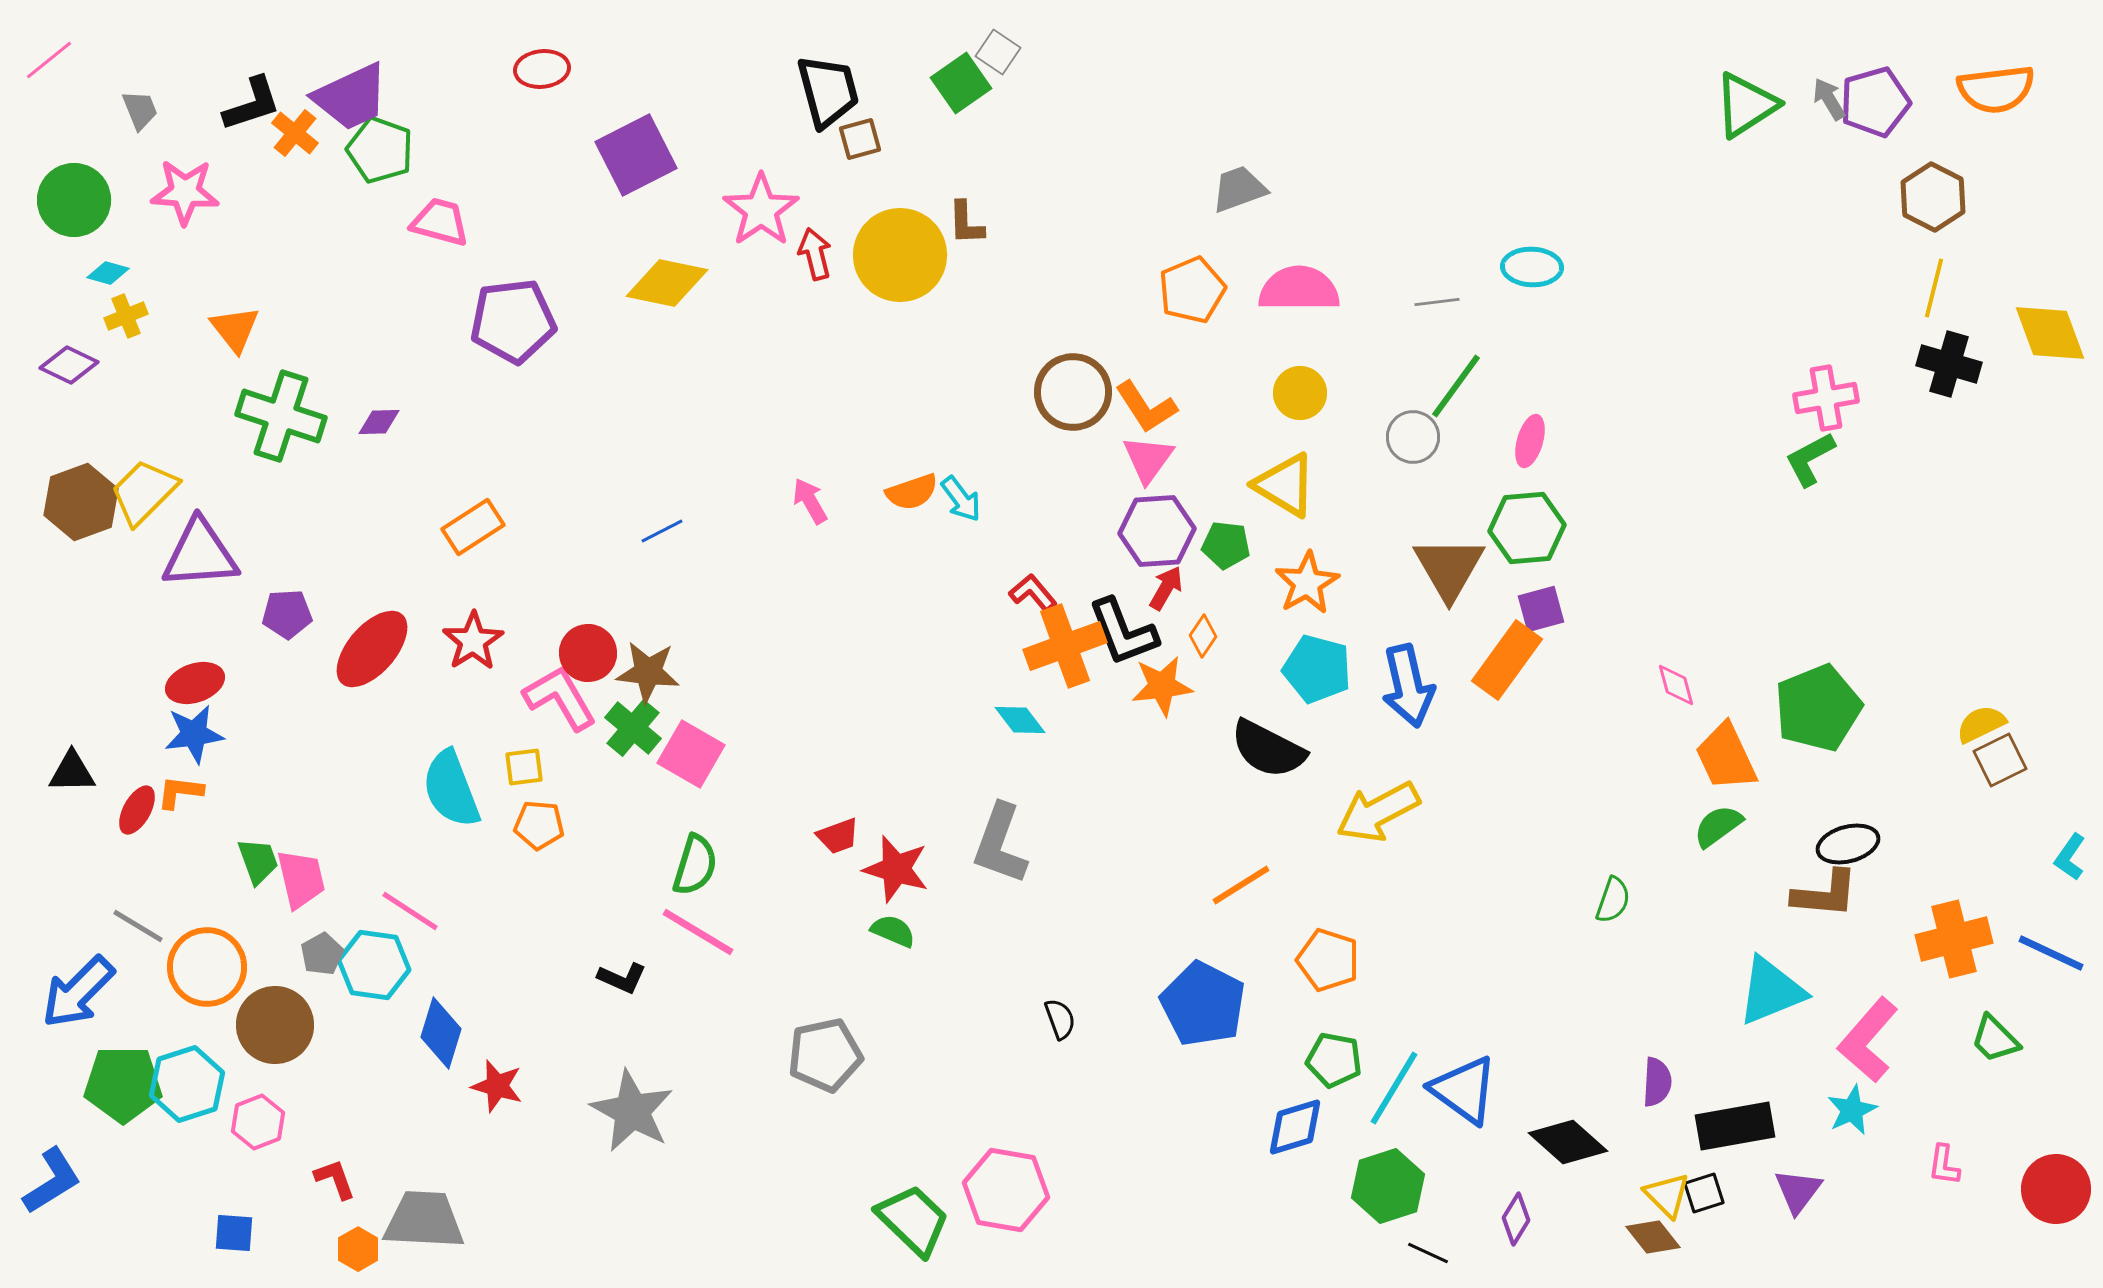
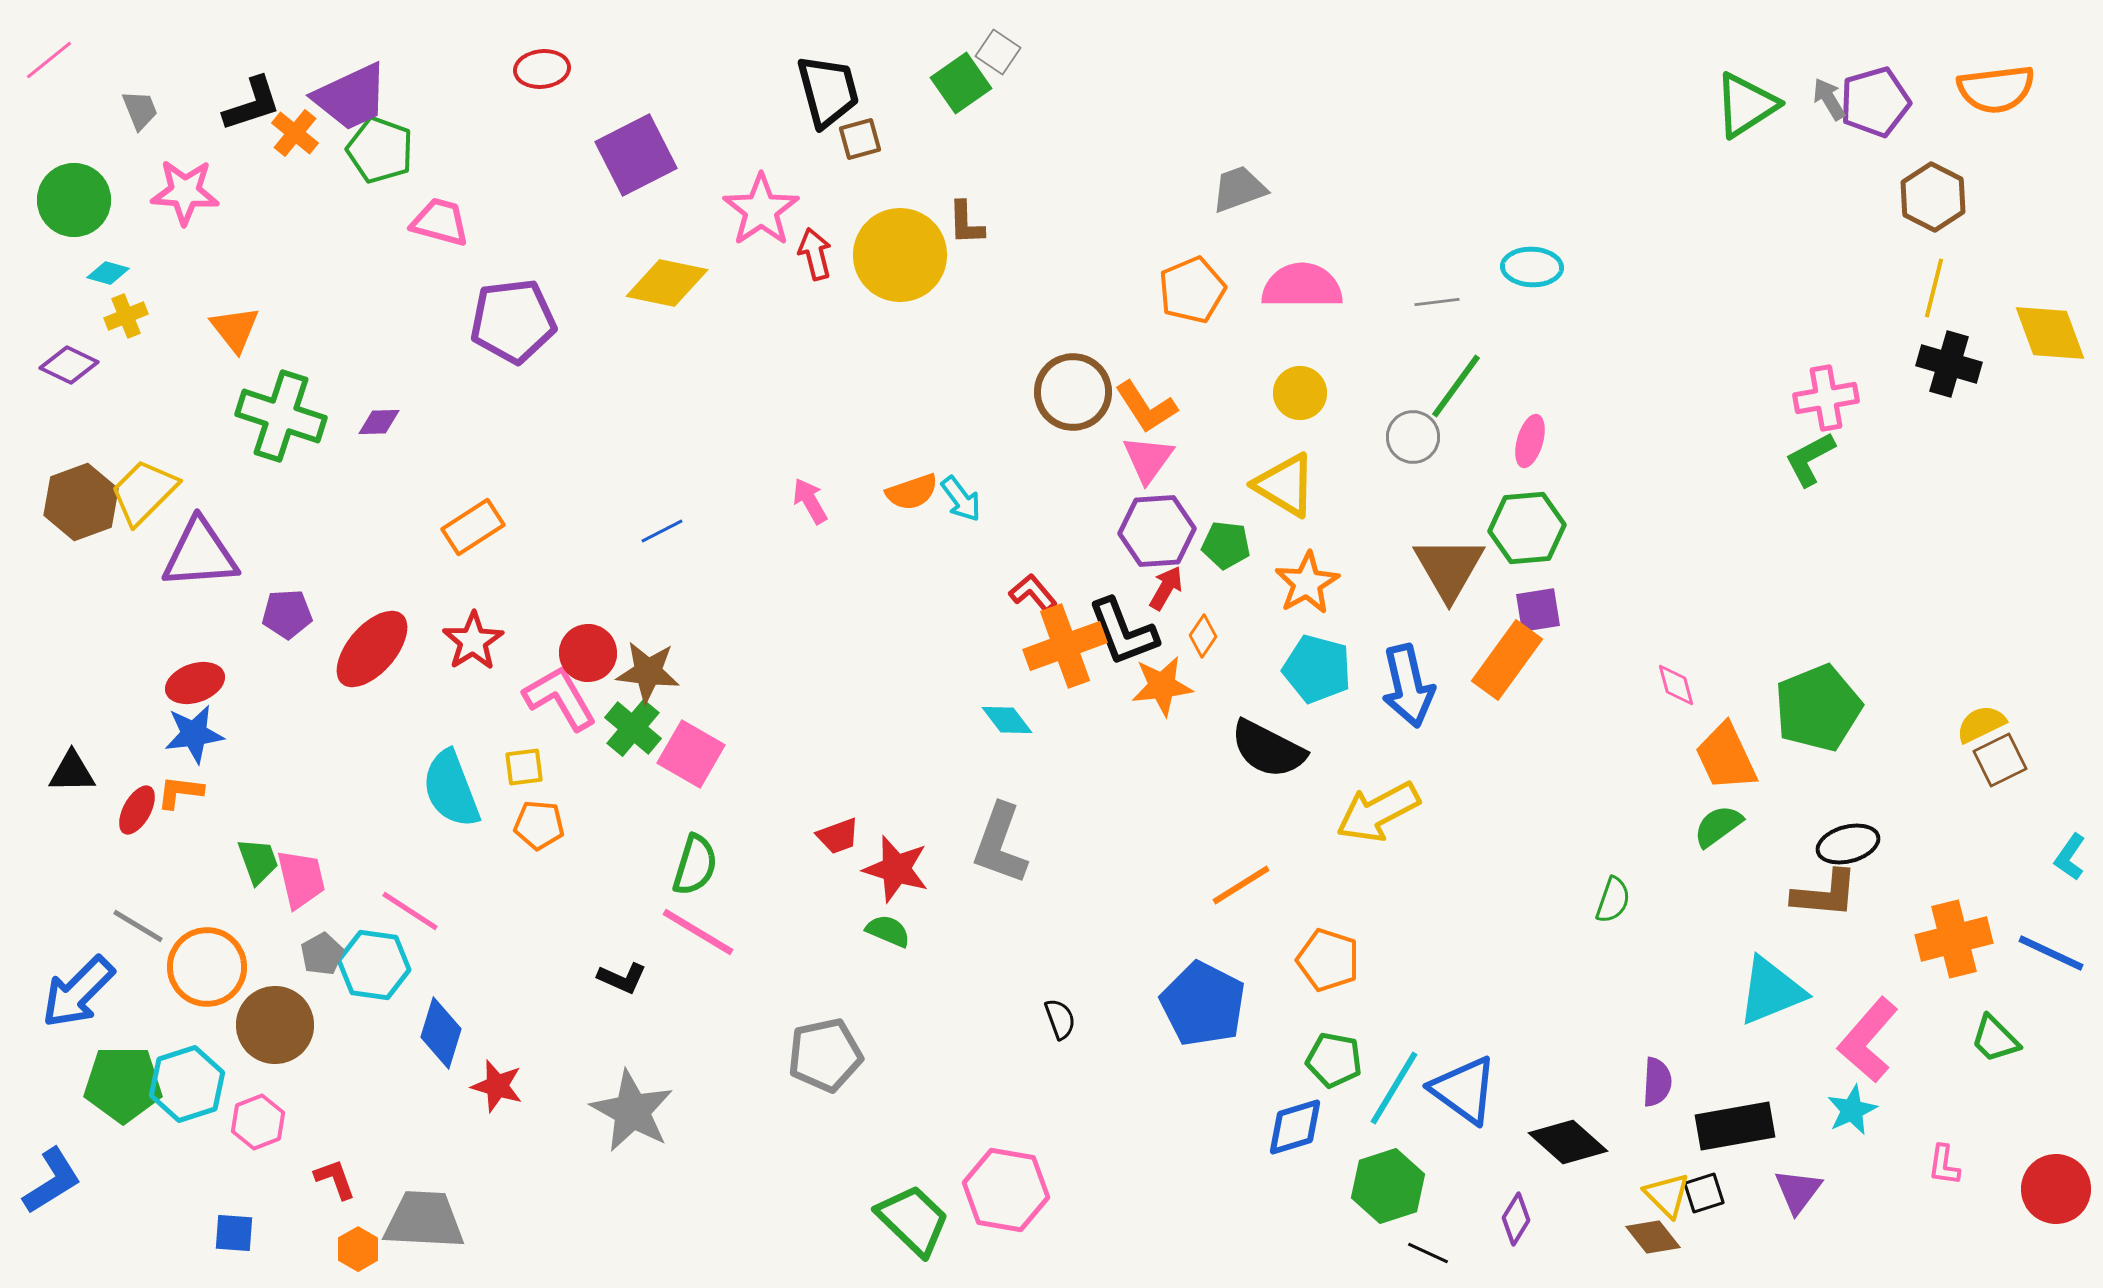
pink semicircle at (1299, 289): moved 3 px right, 3 px up
purple square at (1541, 609): moved 3 px left, 1 px down; rotated 6 degrees clockwise
cyan diamond at (1020, 720): moved 13 px left
green semicircle at (893, 931): moved 5 px left
